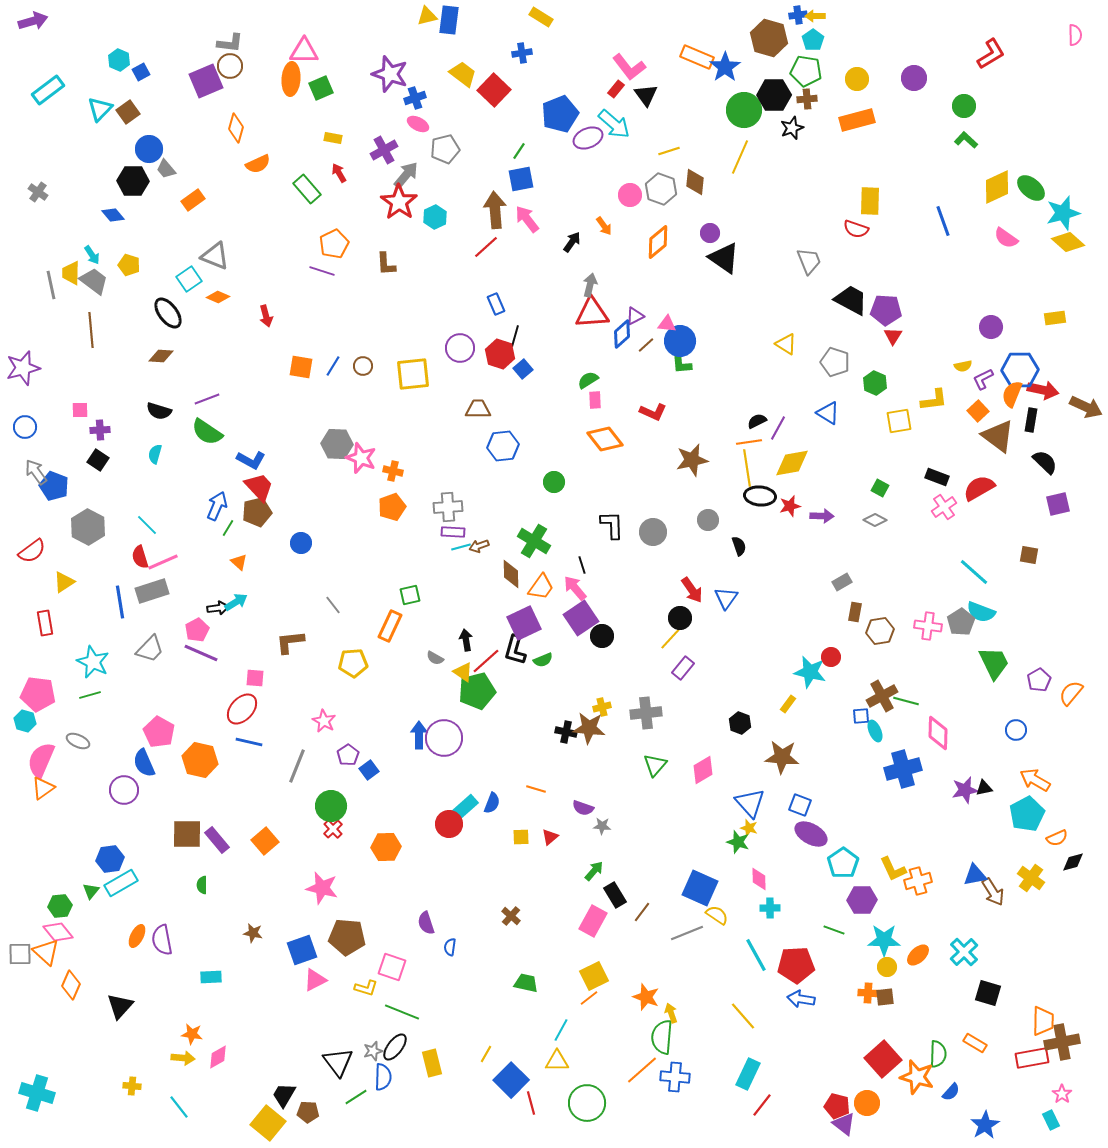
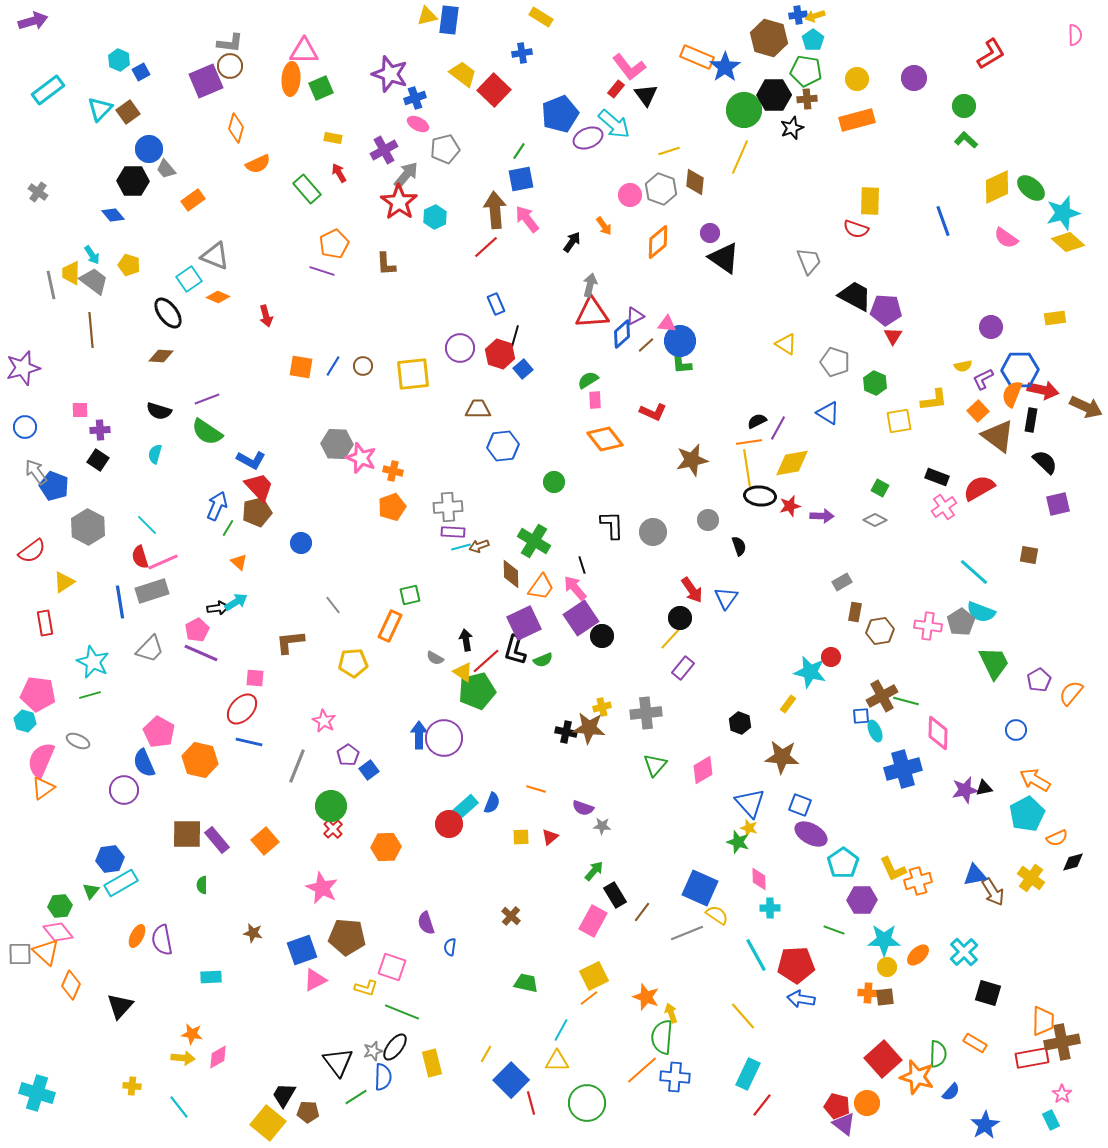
yellow arrow at (815, 16): rotated 18 degrees counterclockwise
black trapezoid at (851, 300): moved 4 px right, 4 px up
pink star at (322, 888): rotated 12 degrees clockwise
